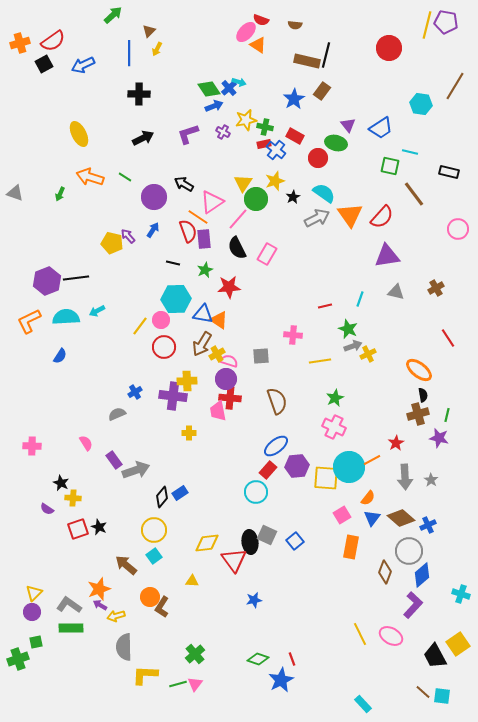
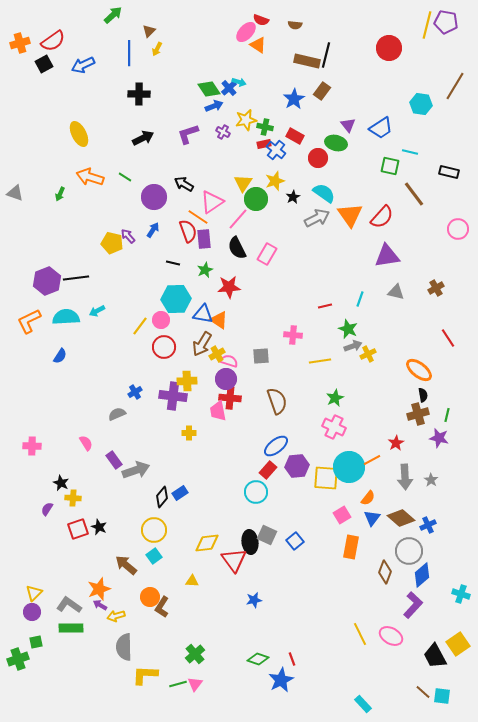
purple semicircle at (47, 509): rotated 88 degrees clockwise
